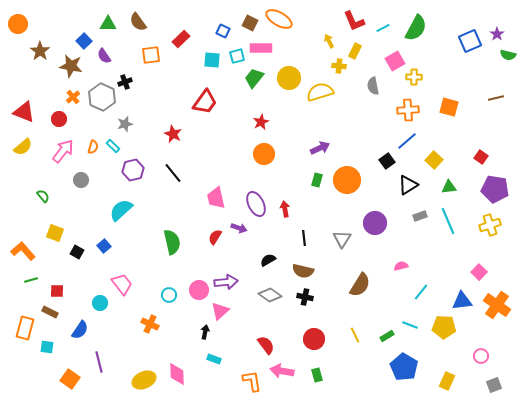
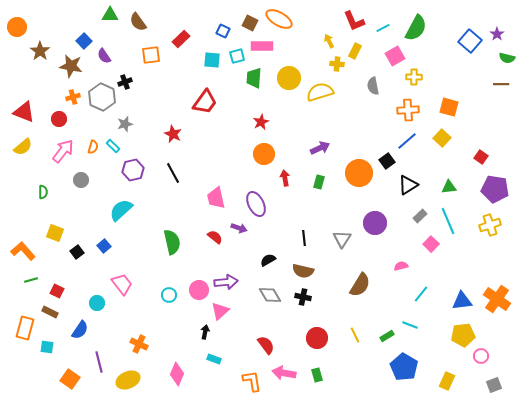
orange circle at (18, 24): moved 1 px left, 3 px down
green triangle at (108, 24): moved 2 px right, 9 px up
blue square at (470, 41): rotated 25 degrees counterclockwise
pink rectangle at (261, 48): moved 1 px right, 2 px up
green semicircle at (508, 55): moved 1 px left, 3 px down
pink square at (395, 61): moved 5 px up
yellow cross at (339, 66): moved 2 px left, 2 px up
green trapezoid at (254, 78): rotated 35 degrees counterclockwise
orange cross at (73, 97): rotated 24 degrees clockwise
brown line at (496, 98): moved 5 px right, 14 px up; rotated 14 degrees clockwise
yellow square at (434, 160): moved 8 px right, 22 px up
black line at (173, 173): rotated 10 degrees clockwise
green rectangle at (317, 180): moved 2 px right, 2 px down
orange circle at (347, 180): moved 12 px right, 7 px up
green semicircle at (43, 196): moved 4 px up; rotated 40 degrees clockwise
red arrow at (285, 209): moved 31 px up
gray rectangle at (420, 216): rotated 24 degrees counterclockwise
red semicircle at (215, 237): rotated 98 degrees clockwise
black square at (77, 252): rotated 24 degrees clockwise
pink square at (479, 272): moved 48 px left, 28 px up
red square at (57, 291): rotated 24 degrees clockwise
cyan line at (421, 292): moved 2 px down
gray diamond at (270, 295): rotated 25 degrees clockwise
black cross at (305, 297): moved 2 px left
cyan circle at (100, 303): moved 3 px left
orange cross at (497, 305): moved 6 px up
orange cross at (150, 324): moved 11 px left, 20 px down
yellow pentagon at (444, 327): moved 19 px right, 8 px down; rotated 10 degrees counterclockwise
red circle at (314, 339): moved 3 px right, 1 px up
pink arrow at (282, 371): moved 2 px right, 2 px down
pink diamond at (177, 374): rotated 25 degrees clockwise
yellow ellipse at (144, 380): moved 16 px left
